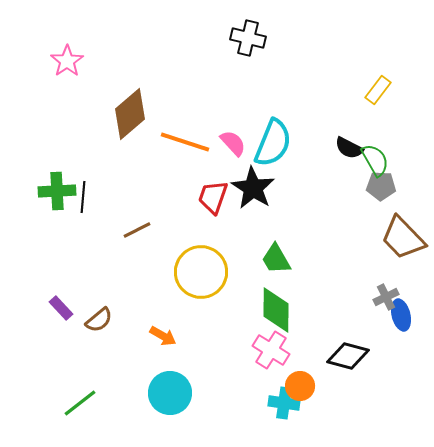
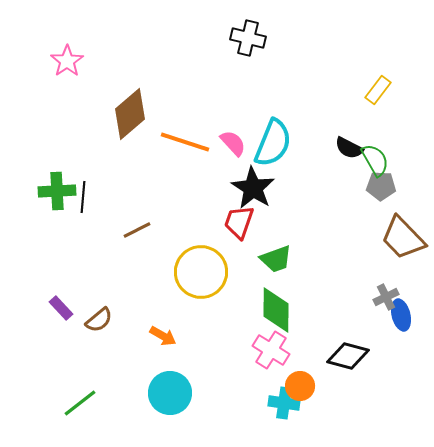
red trapezoid: moved 26 px right, 25 px down
green trapezoid: rotated 80 degrees counterclockwise
